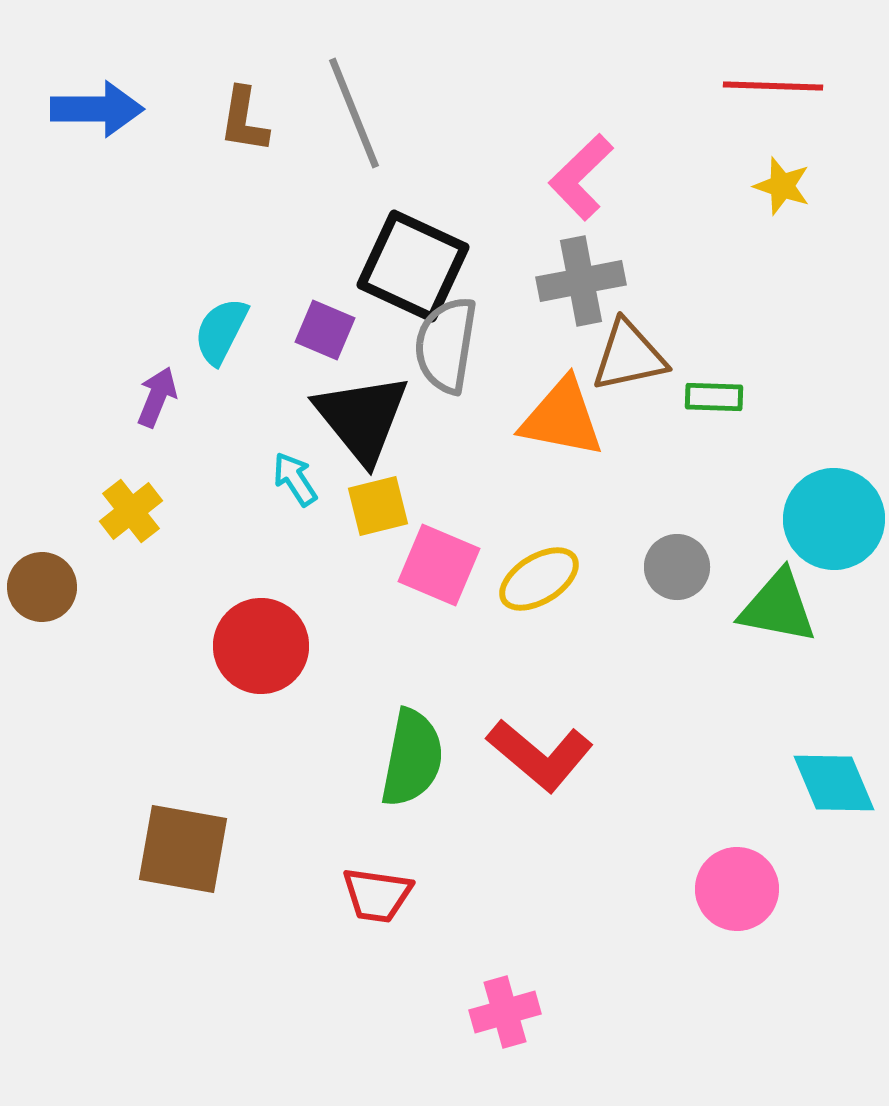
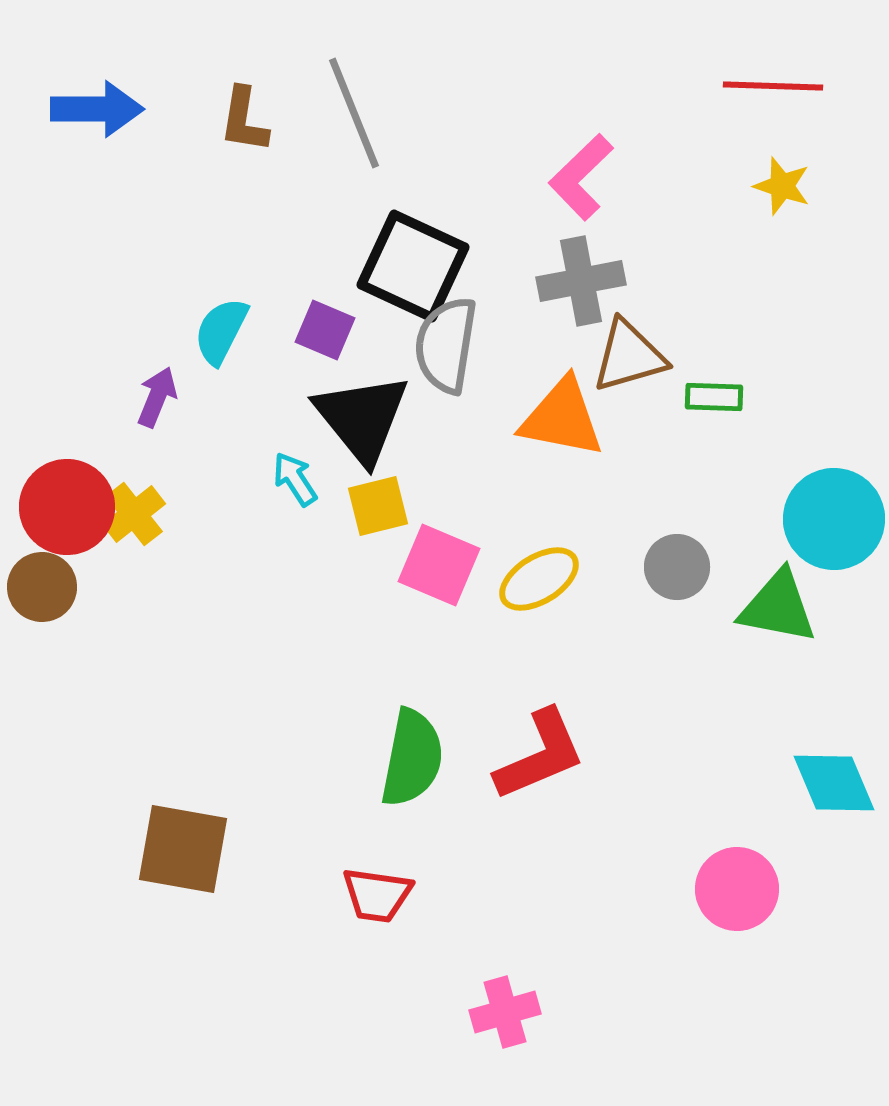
brown triangle: rotated 4 degrees counterclockwise
yellow cross: moved 3 px right, 3 px down
red circle: moved 194 px left, 139 px up
red L-shape: rotated 63 degrees counterclockwise
